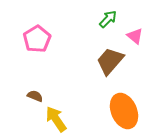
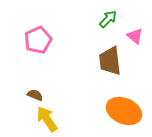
pink pentagon: moved 1 px right, 1 px down; rotated 8 degrees clockwise
brown trapezoid: rotated 48 degrees counterclockwise
brown semicircle: moved 1 px up
orange ellipse: rotated 44 degrees counterclockwise
yellow arrow: moved 9 px left
